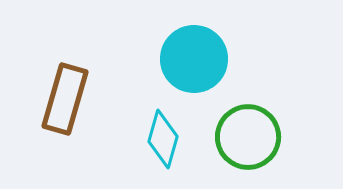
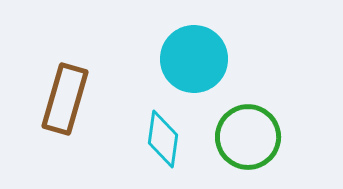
cyan diamond: rotated 8 degrees counterclockwise
